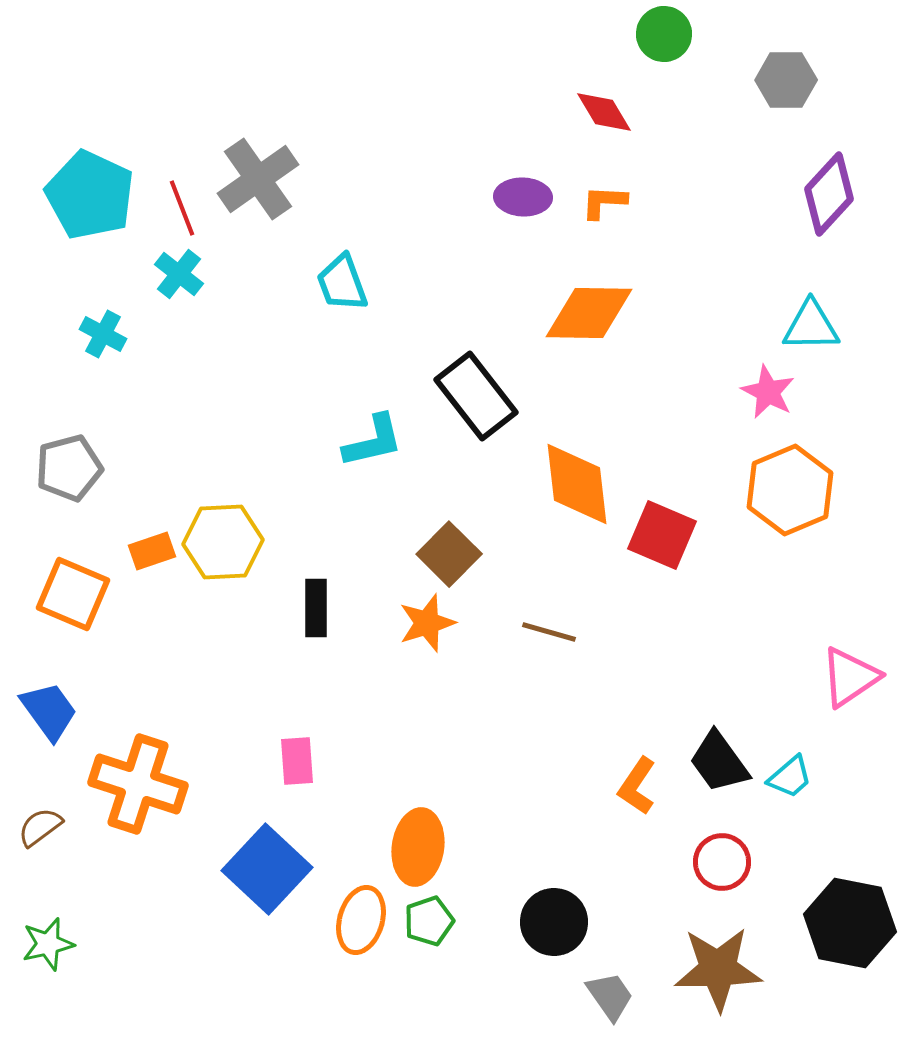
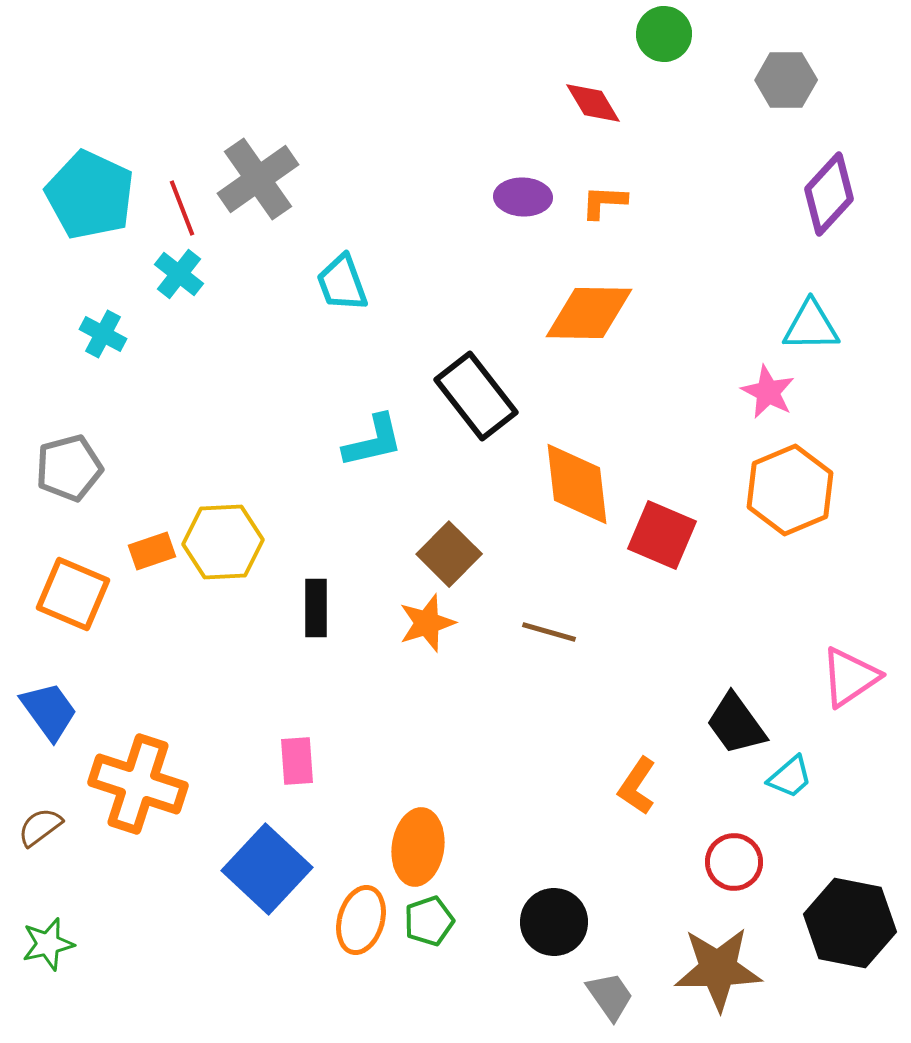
red diamond at (604, 112): moved 11 px left, 9 px up
black trapezoid at (719, 762): moved 17 px right, 38 px up
red circle at (722, 862): moved 12 px right
